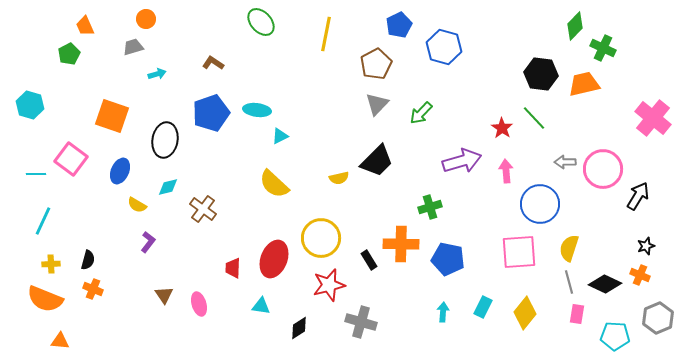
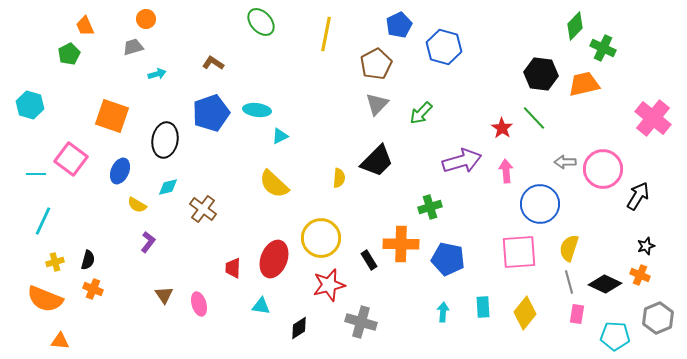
yellow semicircle at (339, 178): rotated 72 degrees counterclockwise
yellow cross at (51, 264): moved 4 px right, 2 px up; rotated 12 degrees counterclockwise
cyan rectangle at (483, 307): rotated 30 degrees counterclockwise
